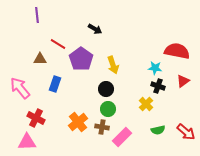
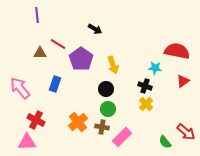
brown triangle: moved 6 px up
black cross: moved 13 px left
red cross: moved 2 px down
green semicircle: moved 7 px right, 12 px down; rotated 64 degrees clockwise
